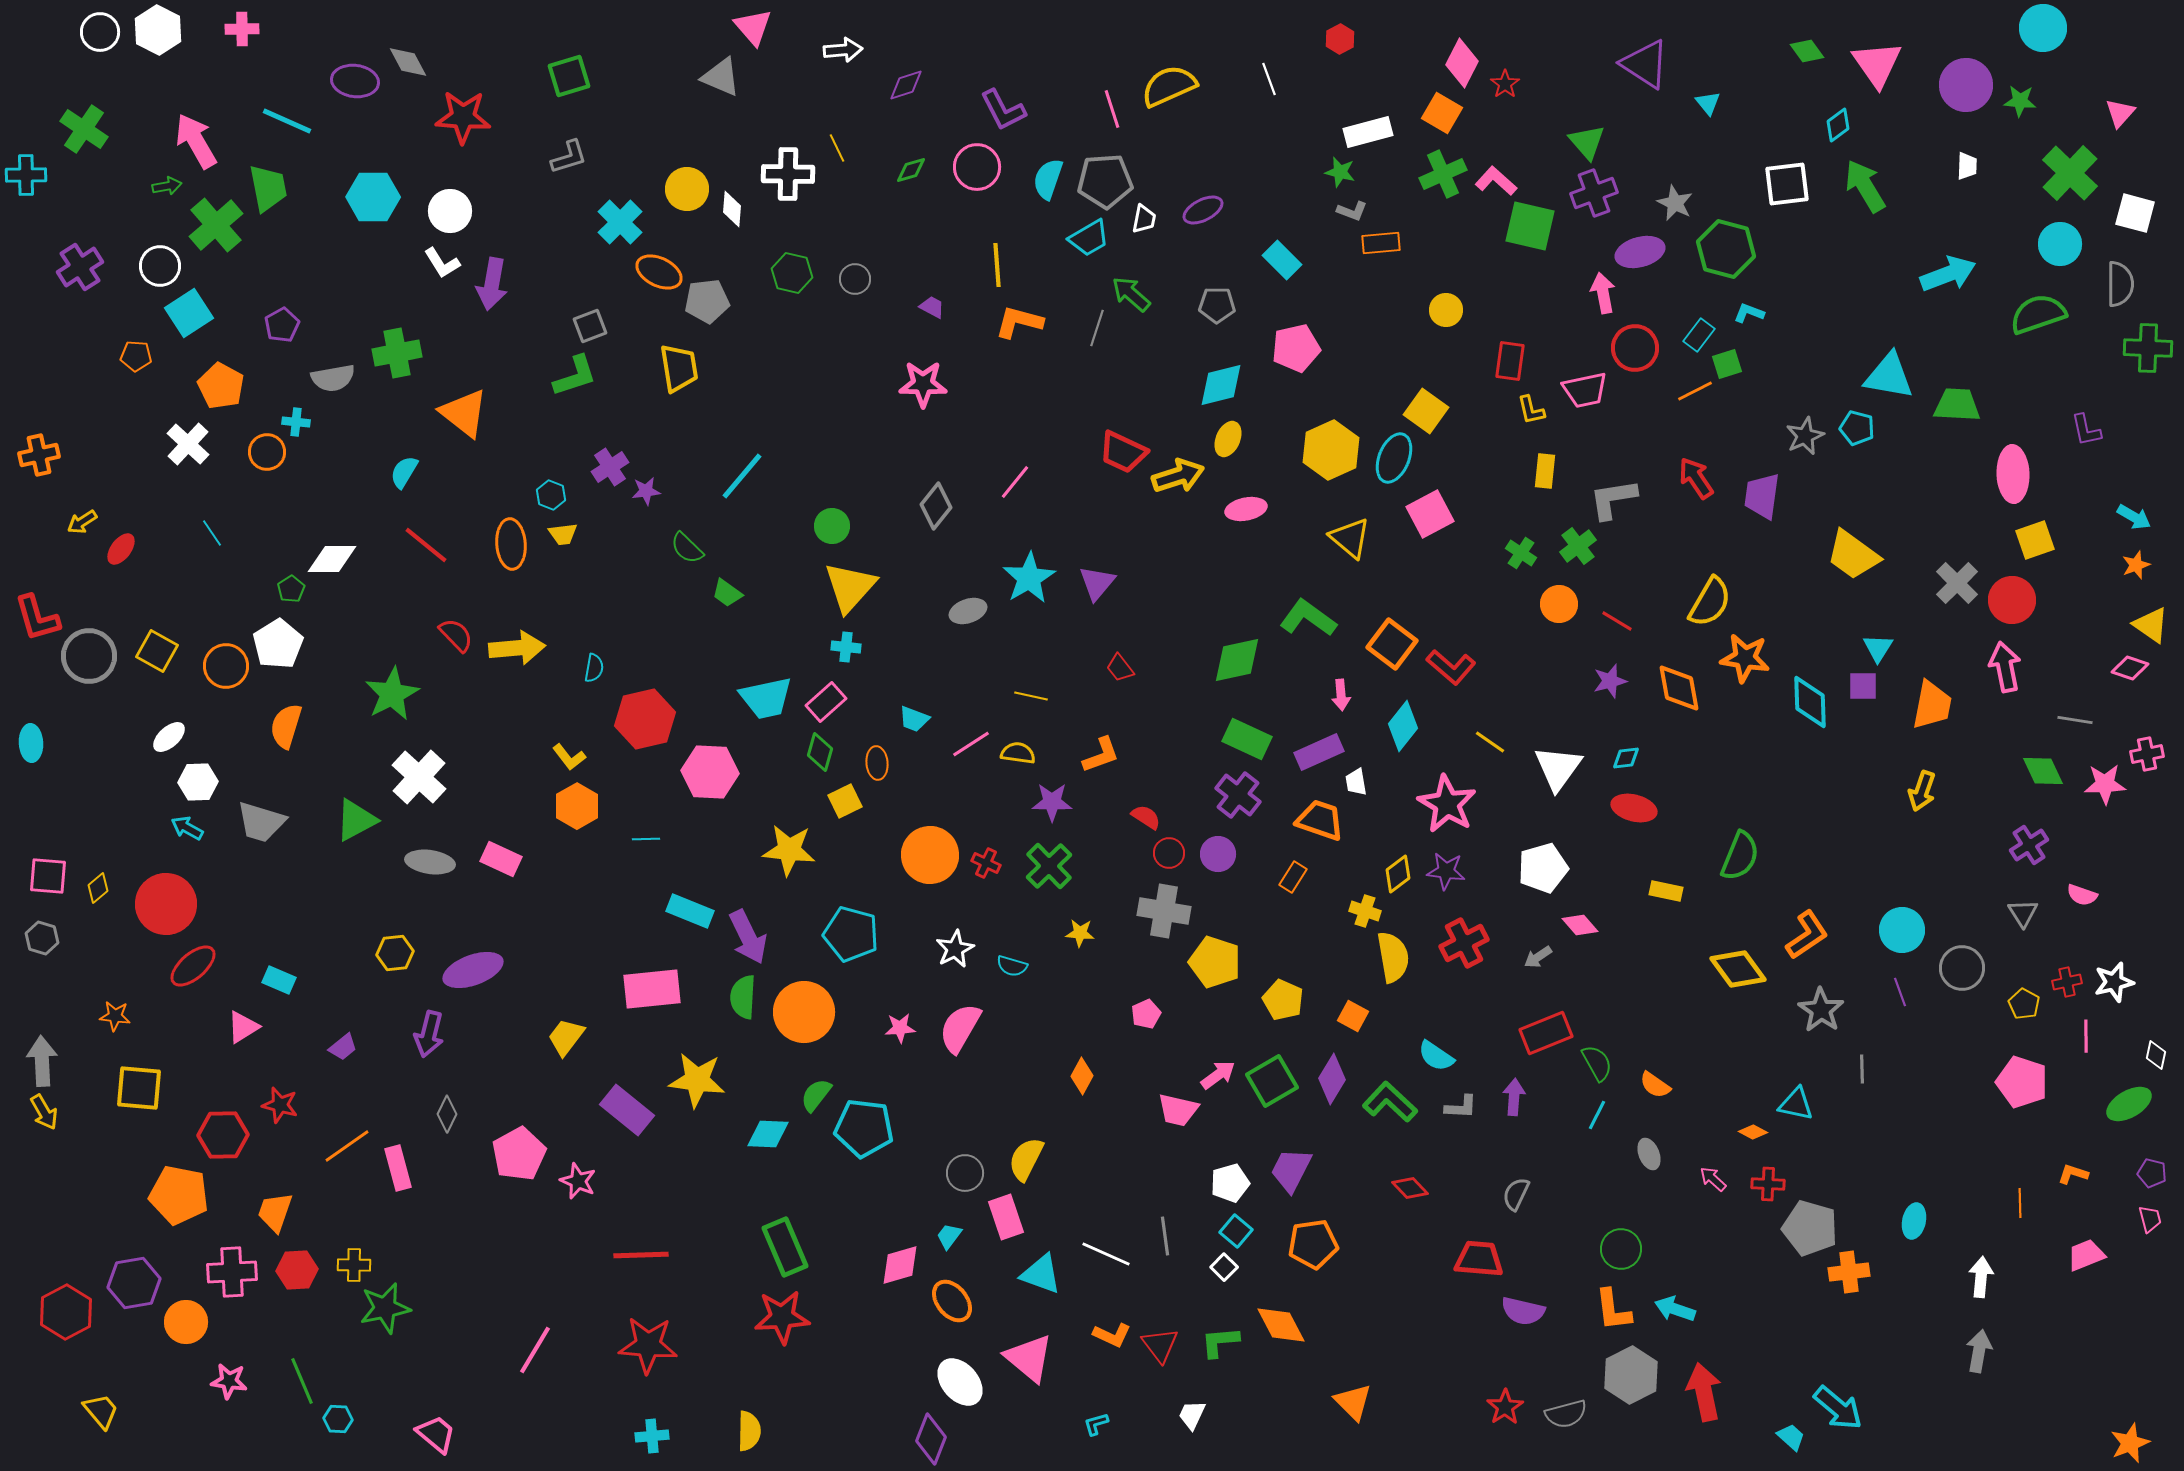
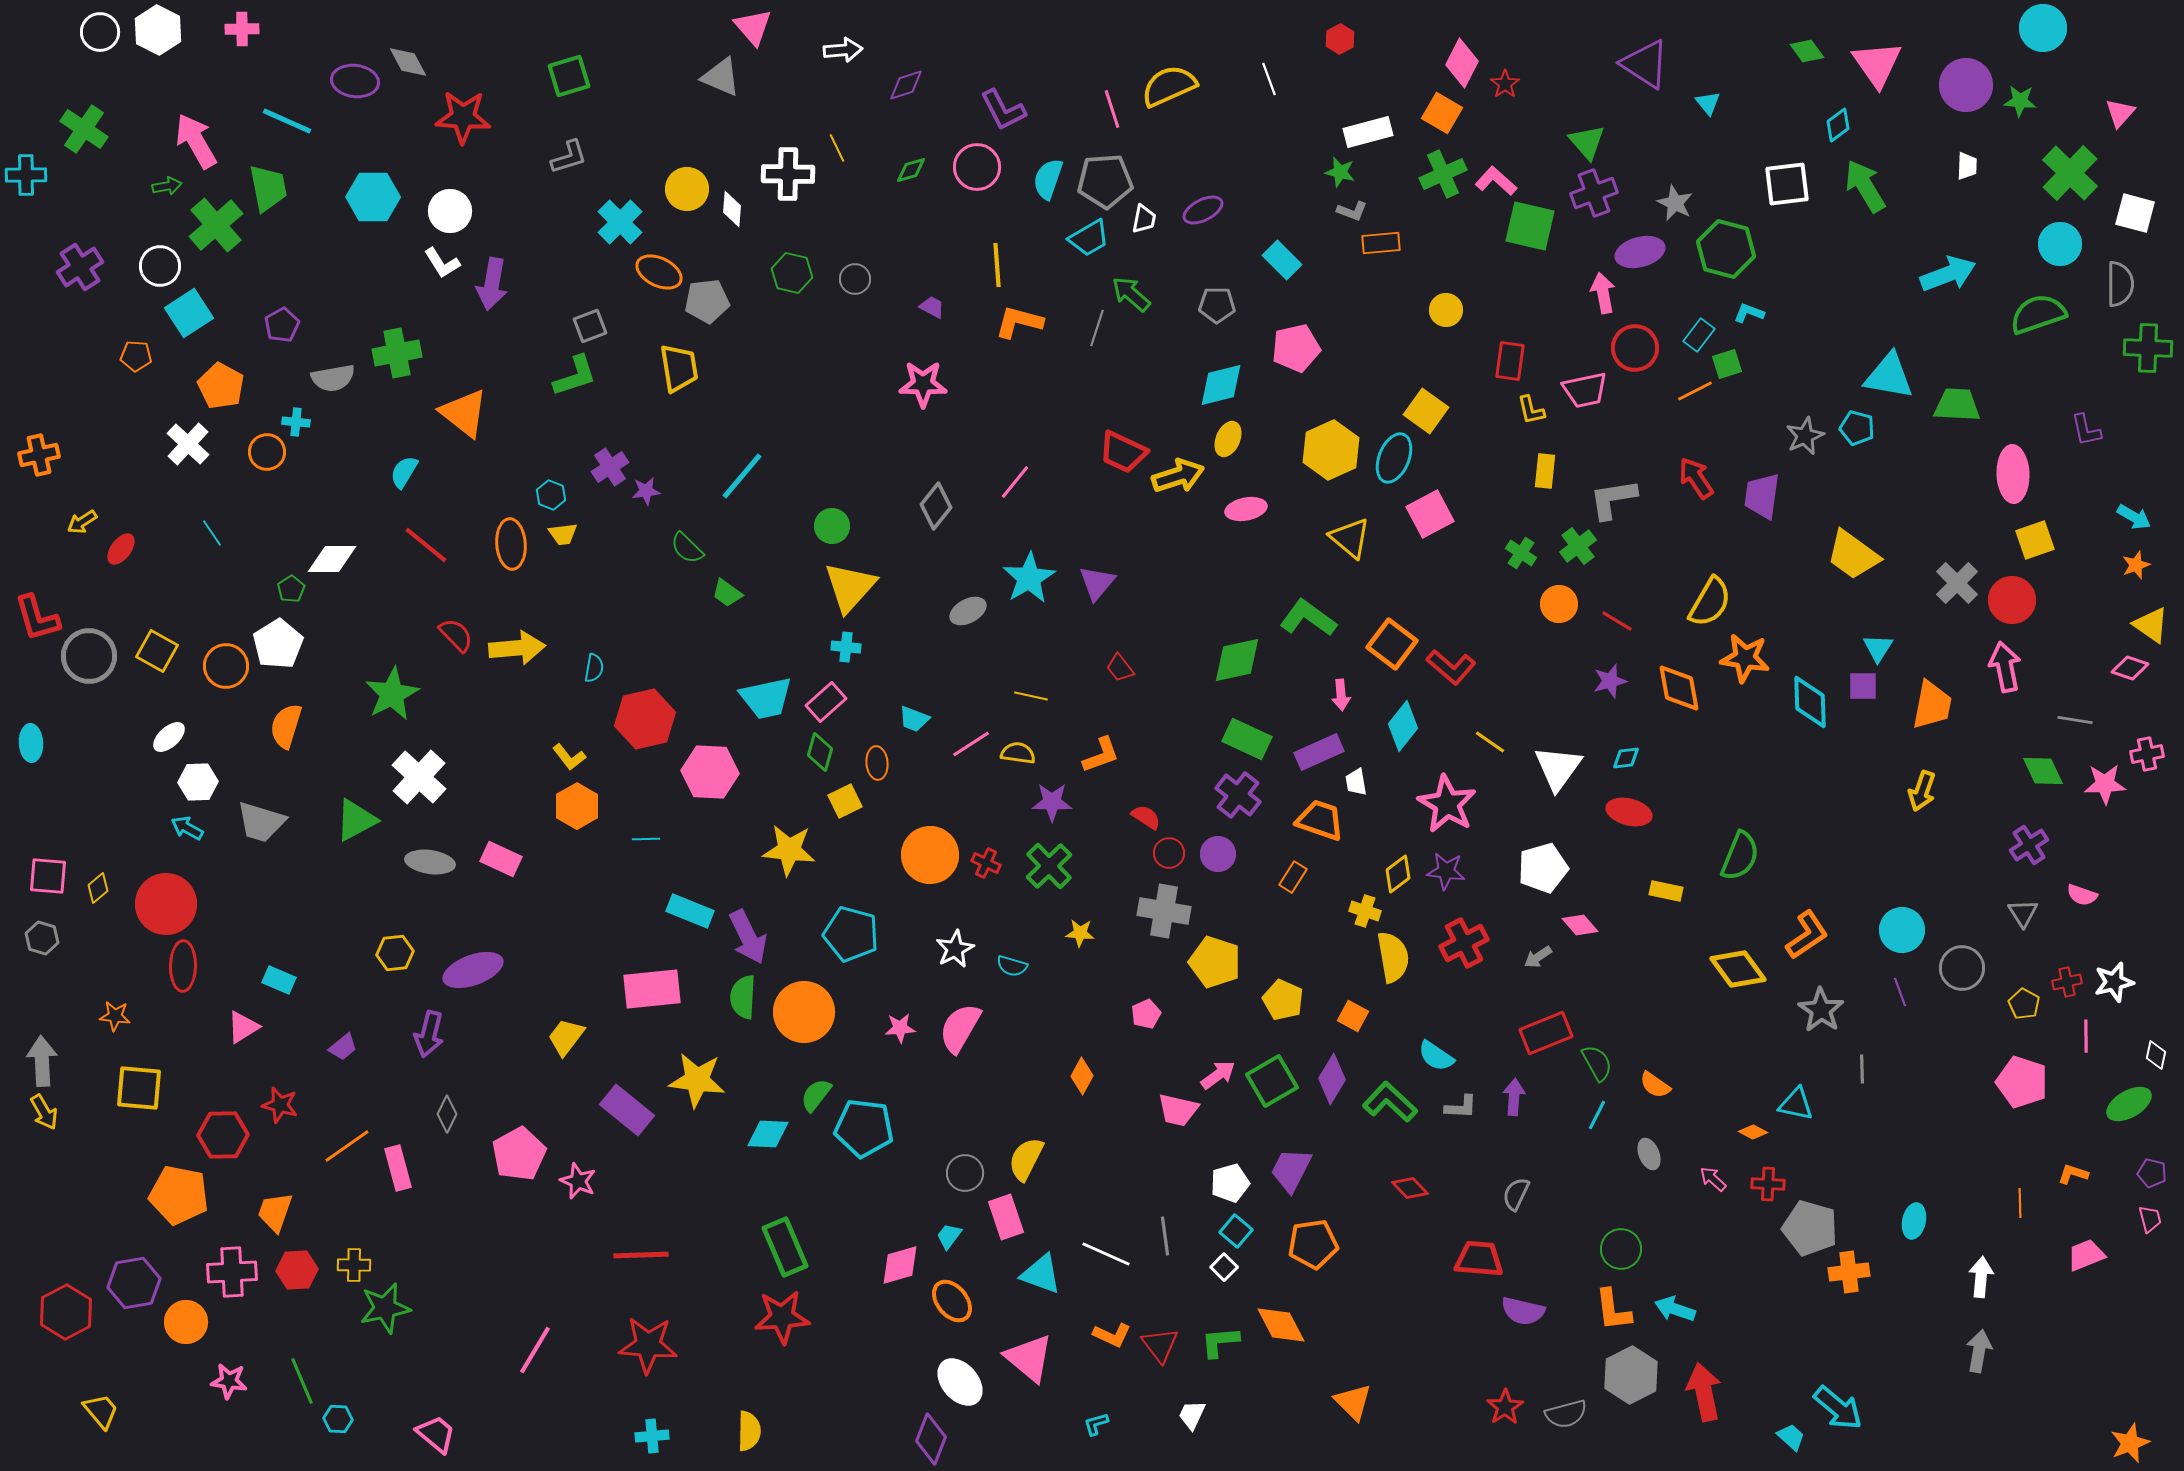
gray ellipse at (968, 611): rotated 9 degrees counterclockwise
red ellipse at (1634, 808): moved 5 px left, 4 px down
red ellipse at (193, 966): moved 10 px left; rotated 48 degrees counterclockwise
